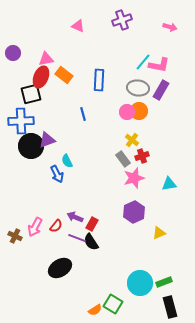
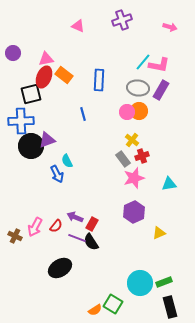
red ellipse at (41, 77): moved 3 px right
